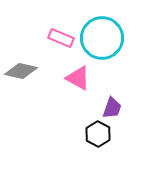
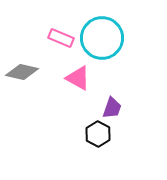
gray diamond: moved 1 px right, 1 px down
